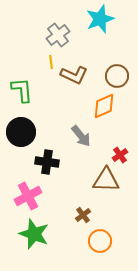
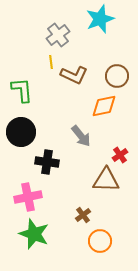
orange diamond: rotated 12 degrees clockwise
pink cross: moved 1 px down; rotated 16 degrees clockwise
